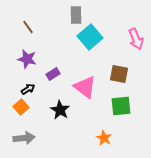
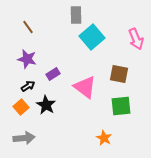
cyan square: moved 2 px right
black arrow: moved 3 px up
black star: moved 14 px left, 5 px up
